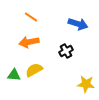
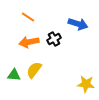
orange line: moved 3 px left
black cross: moved 12 px left, 12 px up
yellow semicircle: rotated 24 degrees counterclockwise
